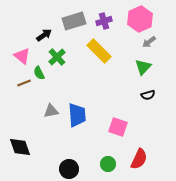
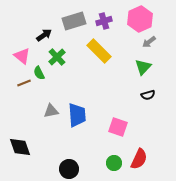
green circle: moved 6 px right, 1 px up
